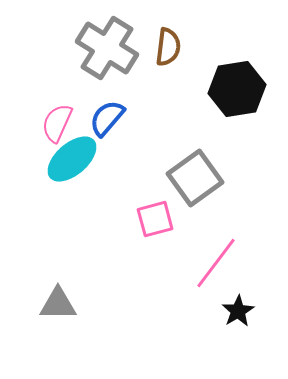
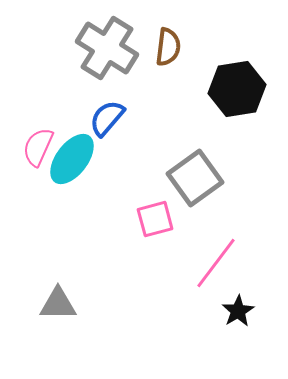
pink semicircle: moved 19 px left, 24 px down
cyan ellipse: rotated 12 degrees counterclockwise
